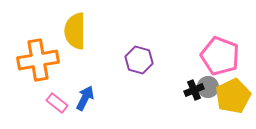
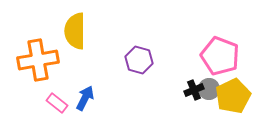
gray circle: moved 1 px right, 2 px down
